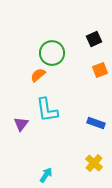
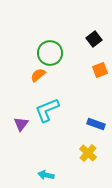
black square: rotated 14 degrees counterclockwise
green circle: moved 2 px left
cyan L-shape: rotated 76 degrees clockwise
blue rectangle: moved 1 px down
yellow cross: moved 6 px left, 10 px up
cyan arrow: rotated 112 degrees counterclockwise
